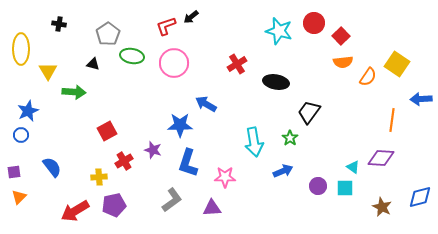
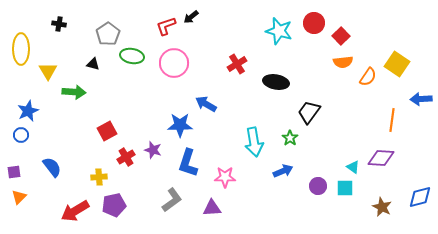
red cross at (124, 161): moved 2 px right, 4 px up
